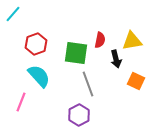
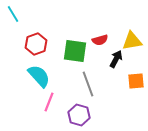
cyan line: rotated 72 degrees counterclockwise
red semicircle: rotated 63 degrees clockwise
green square: moved 1 px left, 2 px up
black arrow: rotated 138 degrees counterclockwise
orange square: rotated 30 degrees counterclockwise
pink line: moved 28 px right
purple hexagon: rotated 15 degrees counterclockwise
